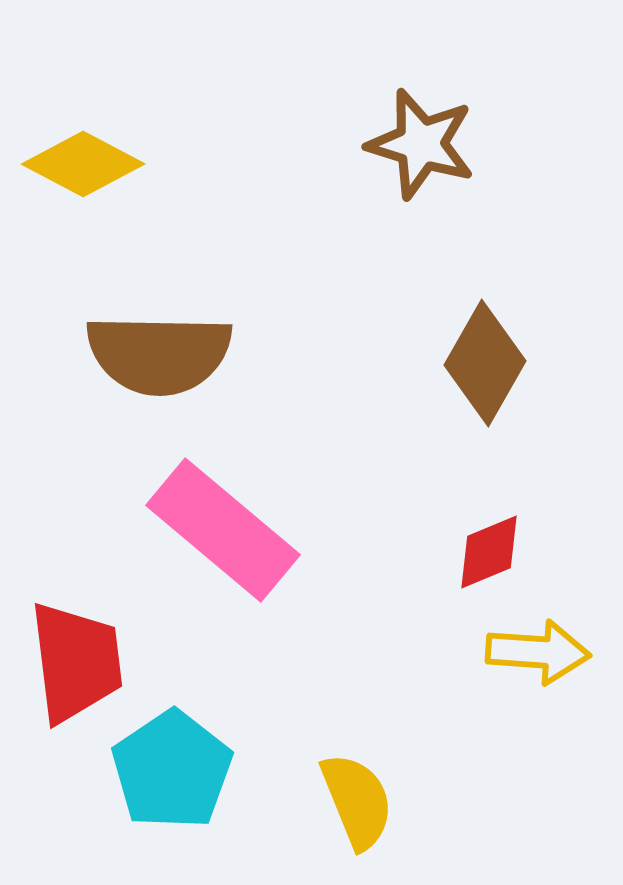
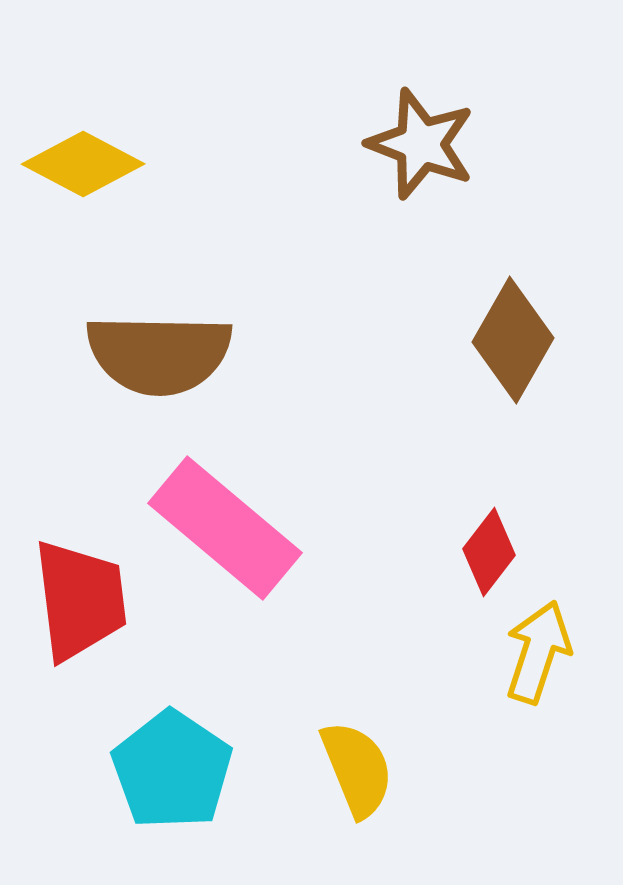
brown star: rotated 4 degrees clockwise
brown diamond: moved 28 px right, 23 px up
pink rectangle: moved 2 px right, 2 px up
red diamond: rotated 30 degrees counterclockwise
yellow arrow: rotated 76 degrees counterclockwise
red trapezoid: moved 4 px right, 62 px up
cyan pentagon: rotated 4 degrees counterclockwise
yellow semicircle: moved 32 px up
